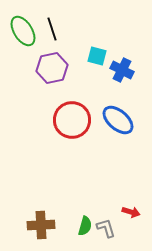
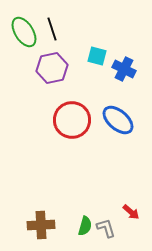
green ellipse: moved 1 px right, 1 px down
blue cross: moved 2 px right, 1 px up
red arrow: rotated 24 degrees clockwise
